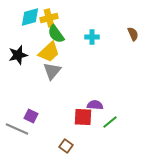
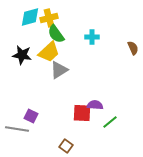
brown semicircle: moved 14 px down
black star: moved 4 px right; rotated 24 degrees clockwise
gray triangle: moved 7 px right, 1 px up; rotated 18 degrees clockwise
red square: moved 1 px left, 4 px up
gray line: rotated 15 degrees counterclockwise
